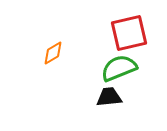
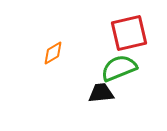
black trapezoid: moved 8 px left, 4 px up
